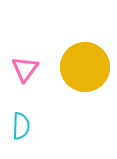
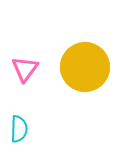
cyan semicircle: moved 2 px left, 3 px down
